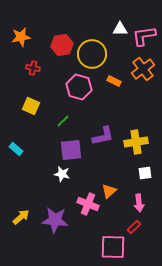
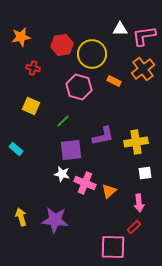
pink cross: moved 3 px left, 21 px up
yellow arrow: rotated 66 degrees counterclockwise
